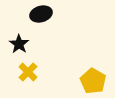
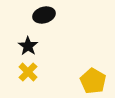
black ellipse: moved 3 px right, 1 px down
black star: moved 9 px right, 2 px down
